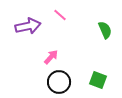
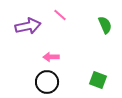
green semicircle: moved 5 px up
pink arrow: rotated 133 degrees counterclockwise
black circle: moved 12 px left
